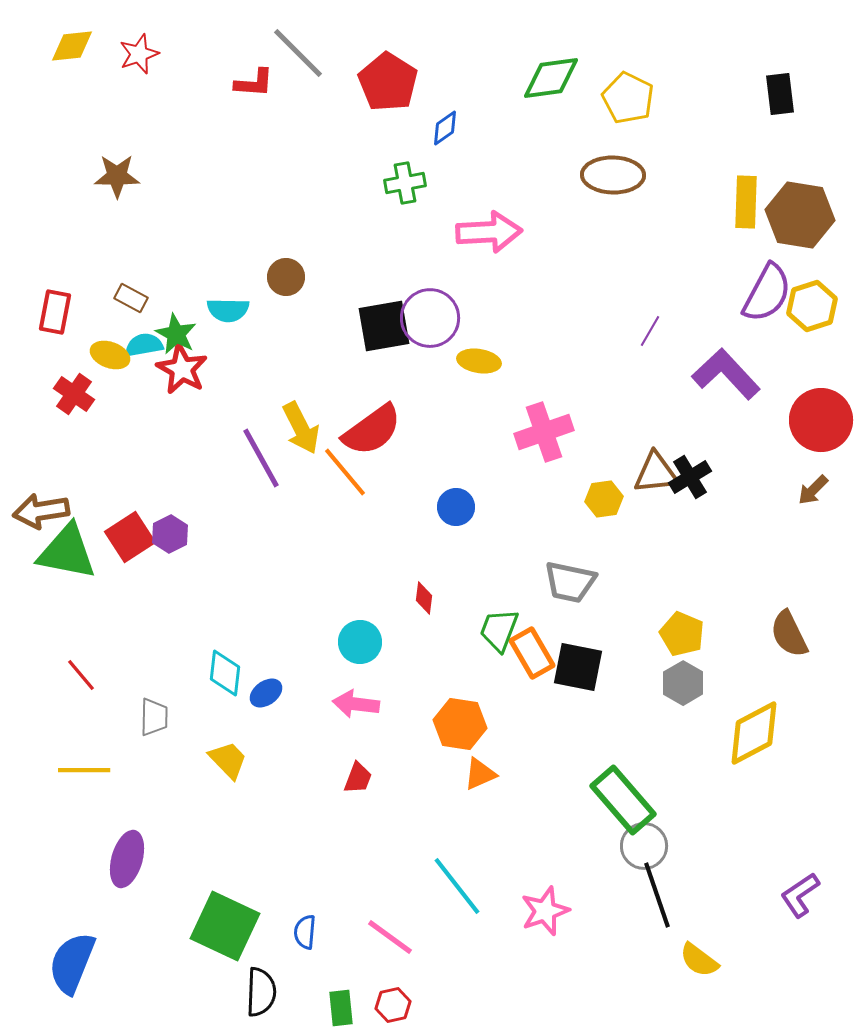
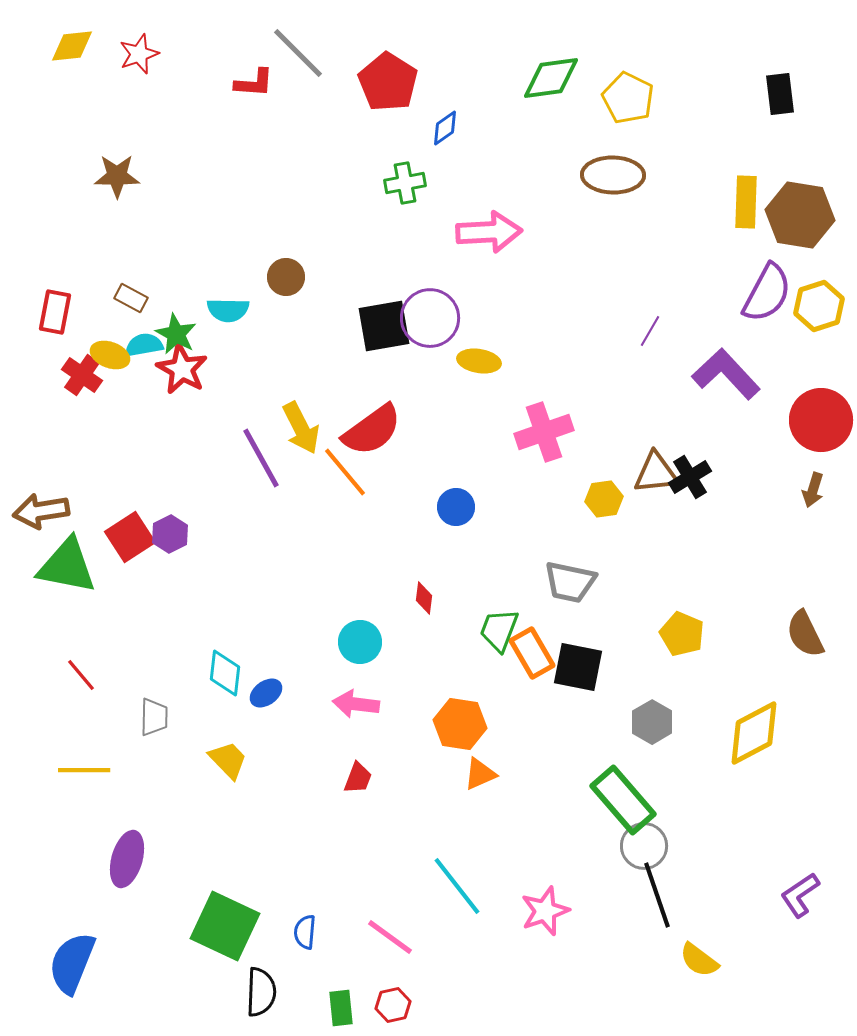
yellow hexagon at (812, 306): moved 7 px right
red cross at (74, 394): moved 8 px right, 19 px up
brown arrow at (813, 490): rotated 28 degrees counterclockwise
green triangle at (67, 552): moved 14 px down
brown semicircle at (789, 634): moved 16 px right
gray hexagon at (683, 683): moved 31 px left, 39 px down
